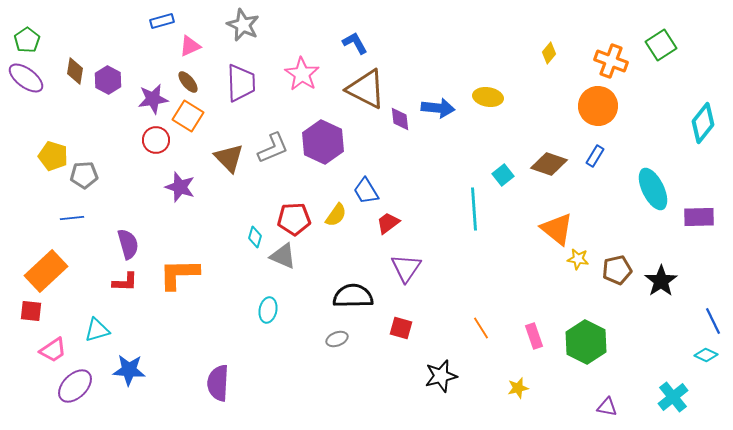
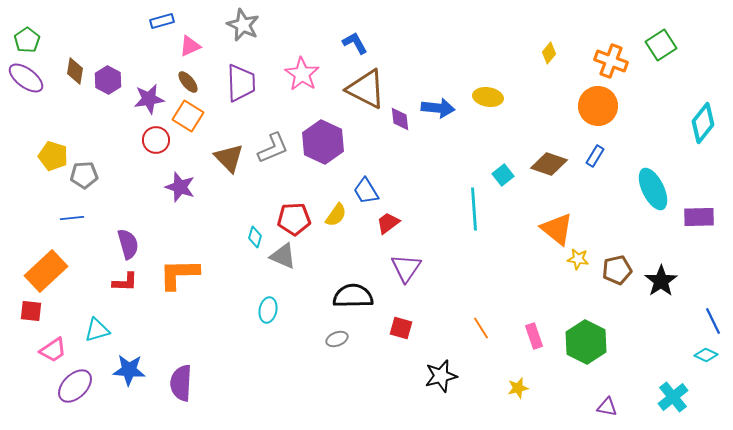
purple star at (153, 99): moved 4 px left
purple semicircle at (218, 383): moved 37 px left
